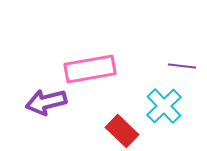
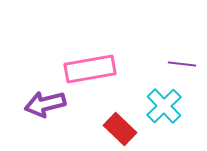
purple line: moved 2 px up
purple arrow: moved 1 px left, 2 px down
red rectangle: moved 2 px left, 2 px up
